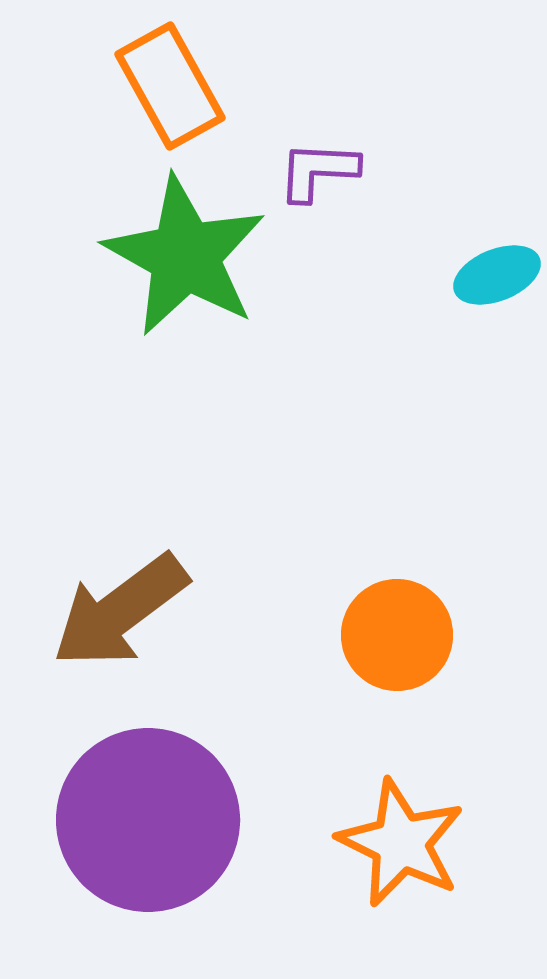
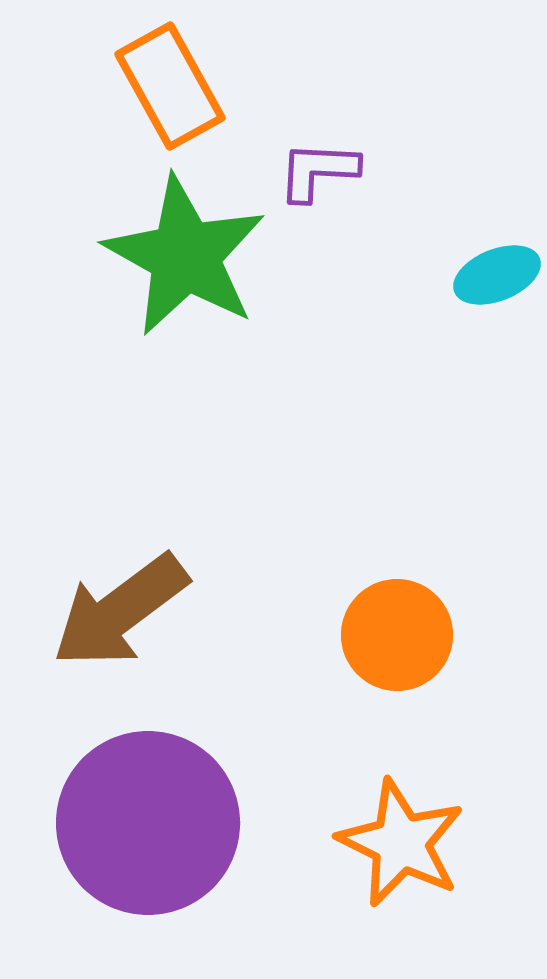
purple circle: moved 3 px down
